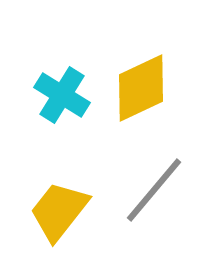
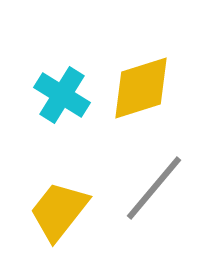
yellow diamond: rotated 8 degrees clockwise
gray line: moved 2 px up
